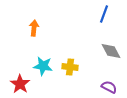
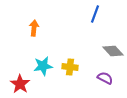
blue line: moved 9 px left
gray diamond: moved 2 px right; rotated 15 degrees counterclockwise
cyan star: rotated 18 degrees counterclockwise
purple semicircle: moved 4 px left, 9 px up
